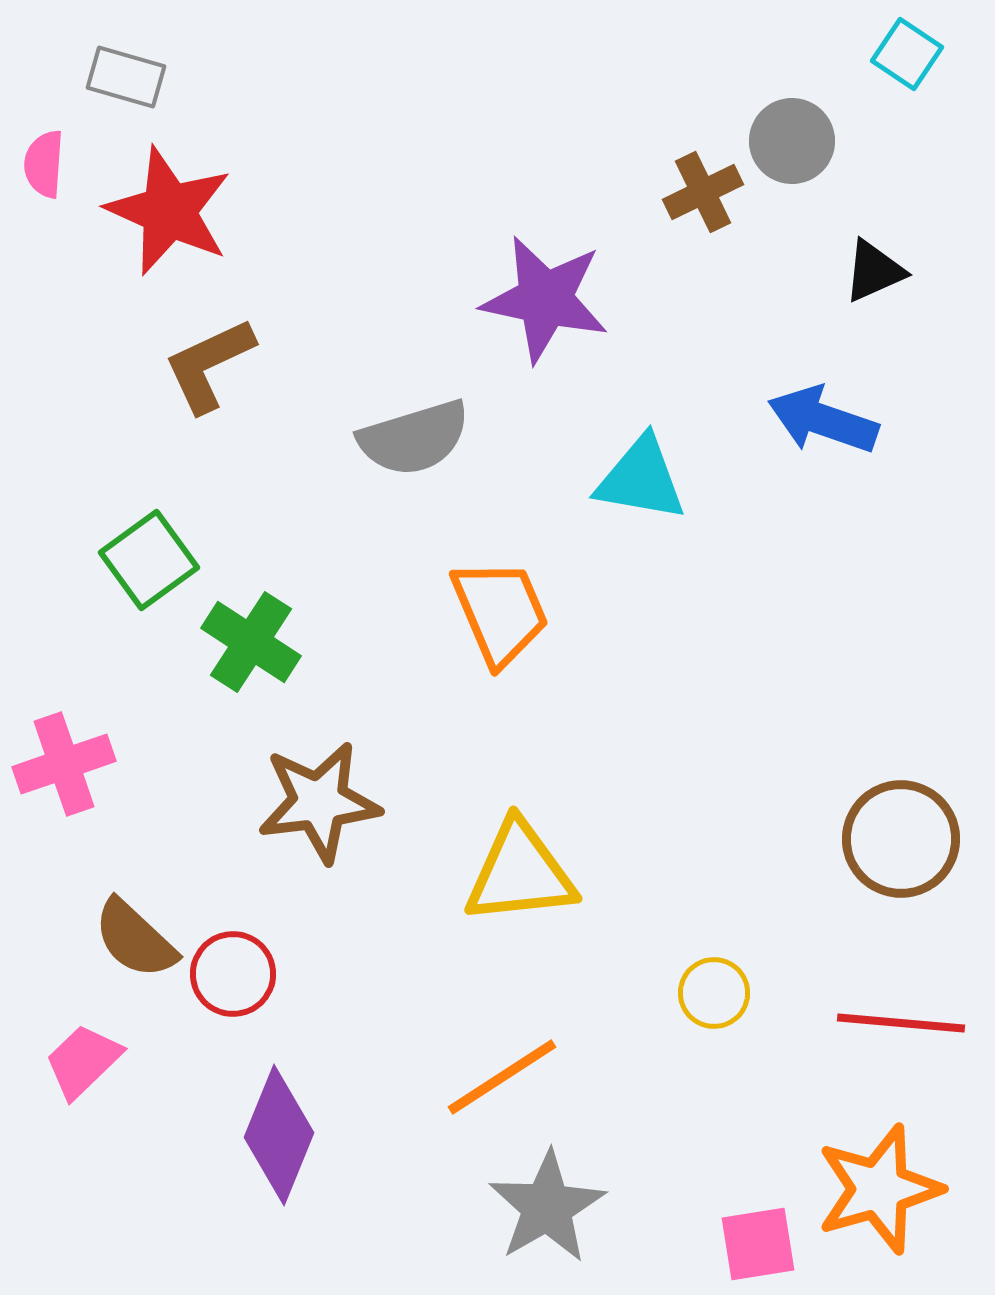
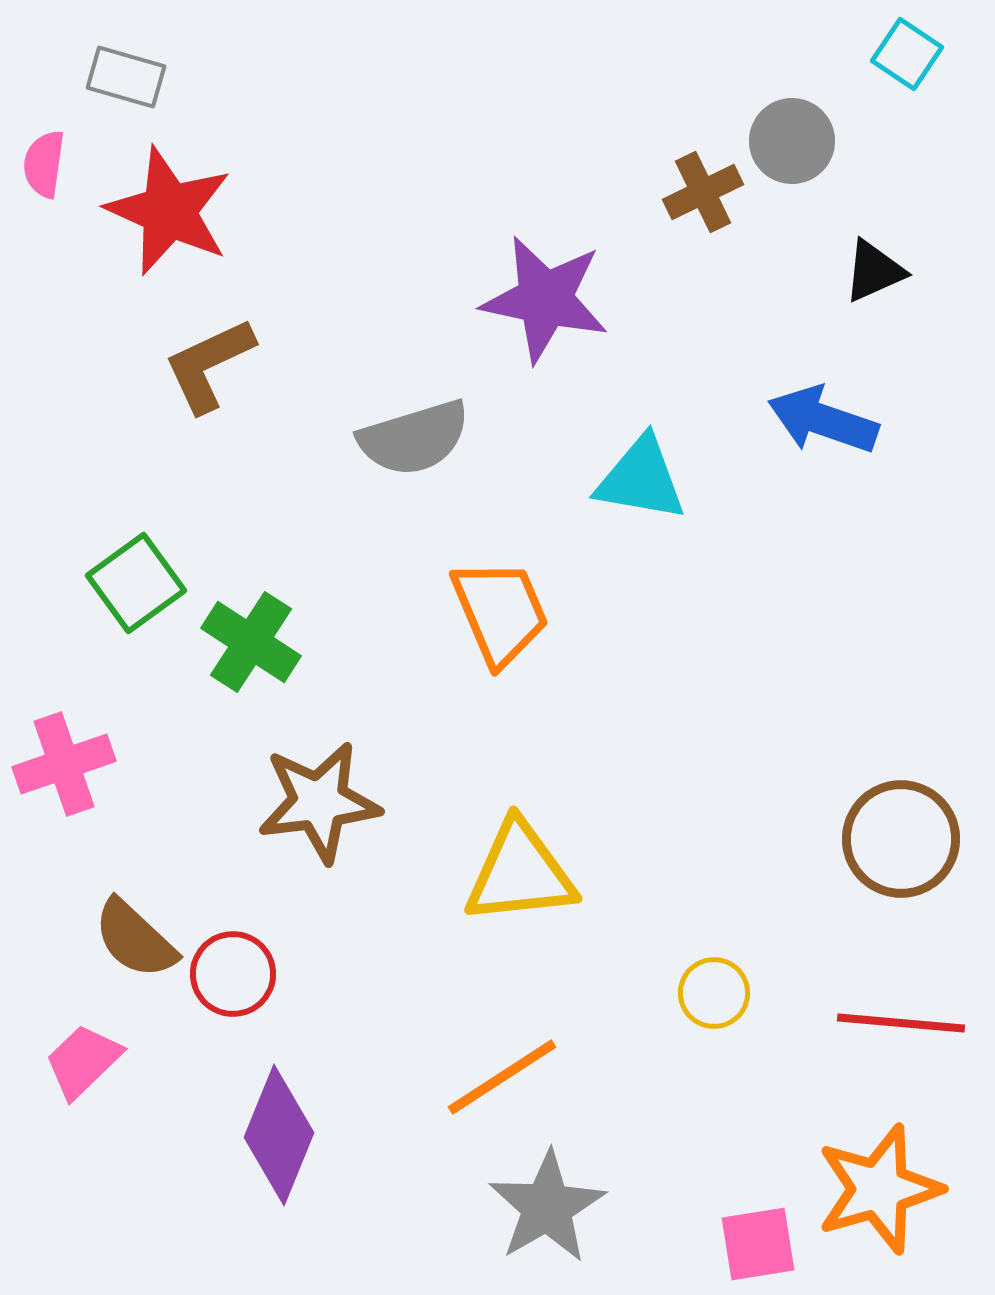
pink semicircle: rotated 4 degrees clockwise
green square: moved 13 px left, 23 px down
